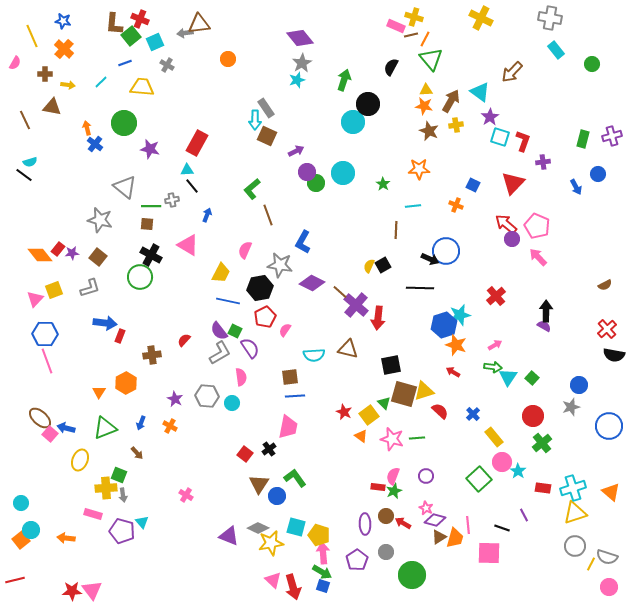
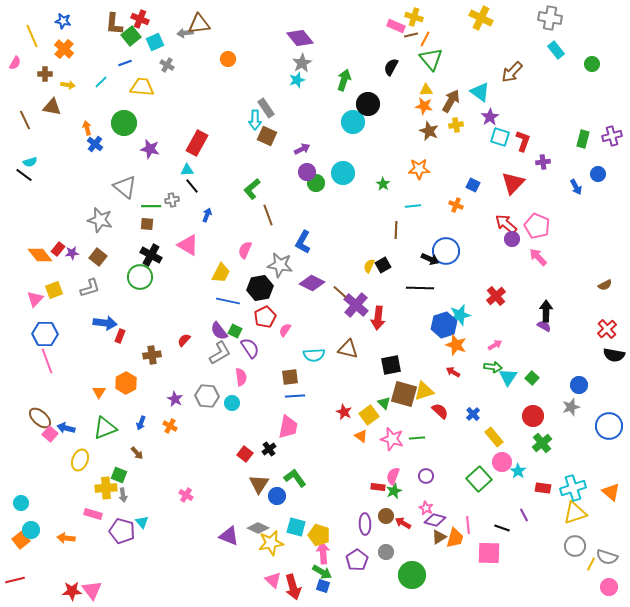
purple arrow at (296, 151): moved 6 px right, 2 px up
